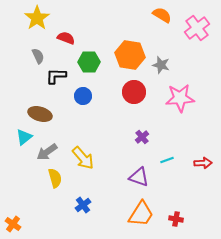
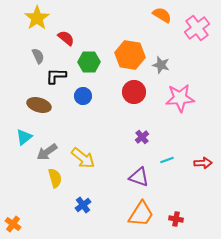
red semicircle: rotated 18 degrees clockwise
brown ellipse: moved 1 px left, 9 px up
yellow arrow: rotated 10 degrees counterclockwise
